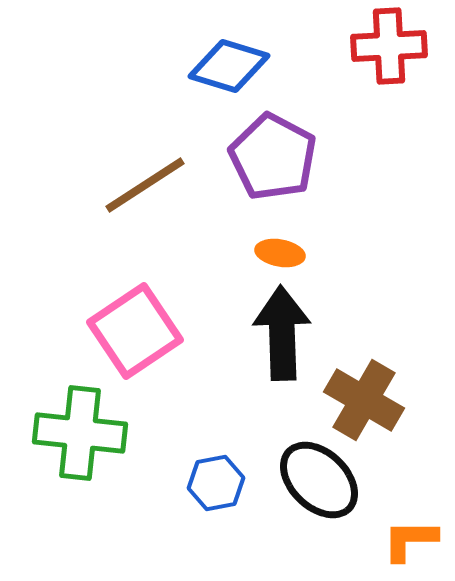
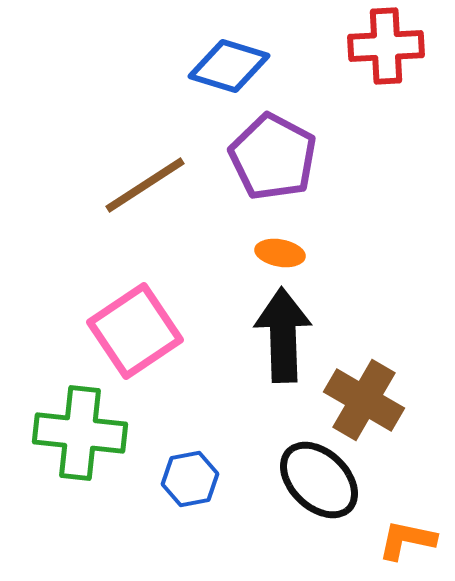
red cross: moved 3 px left
black arrow: moved 1 px right, 2 px down
blue hexagon: moved 26 px left, 4 px up
orange L-shape: moved 3 px left; rotated 12 degrees clockwise
